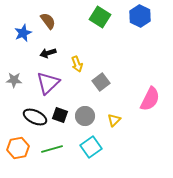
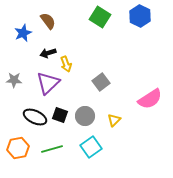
yellow arrow: moved 11 px left
pink semicircle: rotated 30 degrees clockwise
